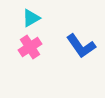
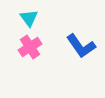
cyan triangle: moved 2 px left; rotated 36 degrees counterclockwise
